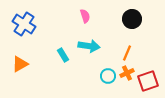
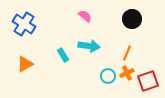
pink semicircle: rotated 32 degrees counterclockwise
orange triangle: moved 5 px right
